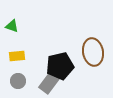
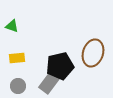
brown ellipse: moved 1 px down; rotated 28 degrees clockwise
yellow rectangle: moved 2 px down
gray circle: moved 5 px down
